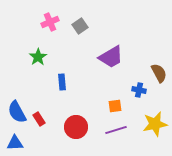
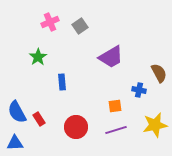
yellow star: moved 1 px down
